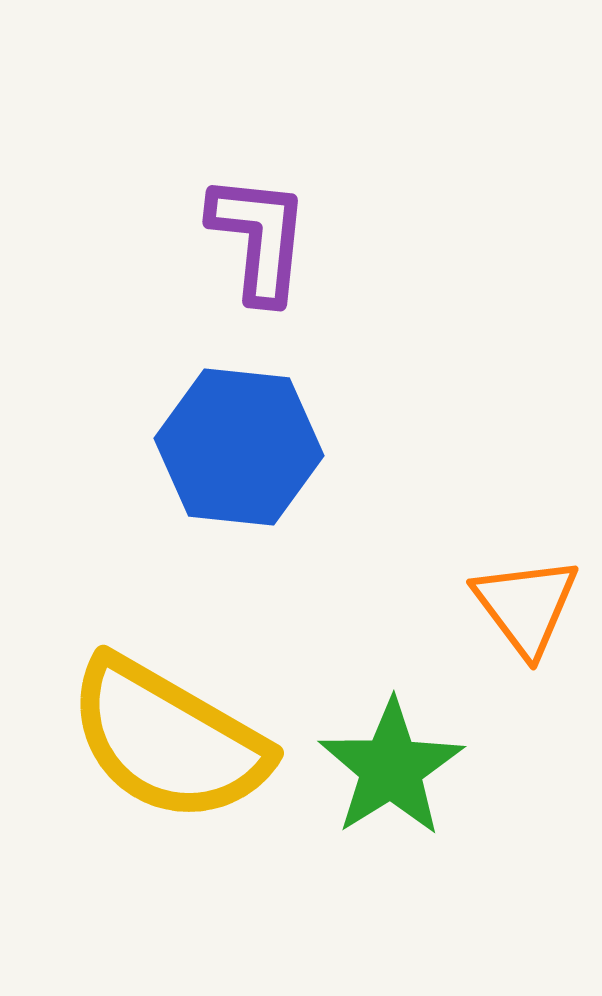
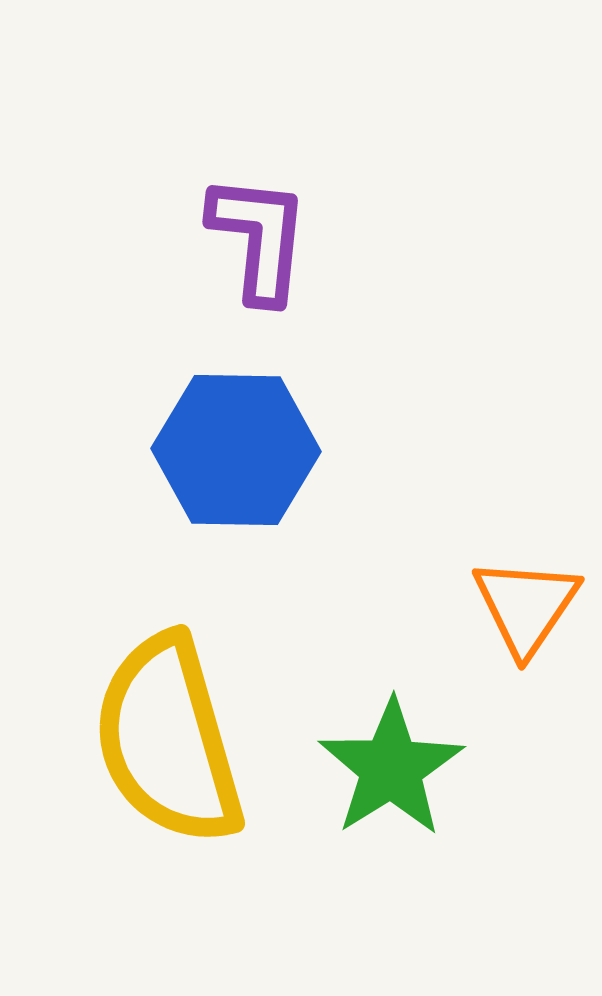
blue hexagon: moved 3 px left, 3 px down; rotated 5 degrees counterclockwise
orange triangle: rotated 11 degrees clockwise
yellow semicircle: rotated 44 degrees clockwise
